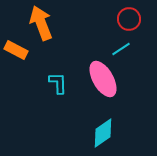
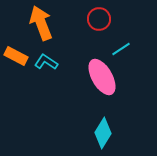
red circle: moved 30 px left
orange rectangle: moved 6 px down
pink ellipse: moved 1 px left, 2 px up
cyan L-shape: moved 12 px left, 21 px up; rotated 55 degrees counterclockwise
cyan diamond: rotated 24 degrees counterclockwise
